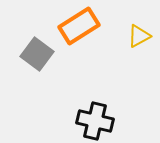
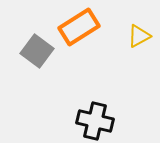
orange rectangle: moved 1 px down
gray square: moved 3 px up
